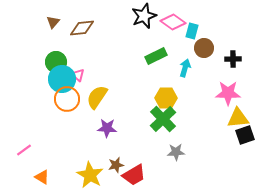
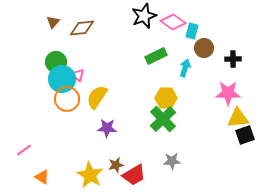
gray star: moved 4 px left, 9 px down
